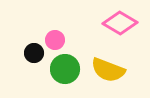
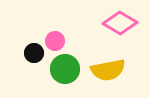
pink circle: moved 1 px down
yellow semicircle: rotated 32 degrees counterclockwise
